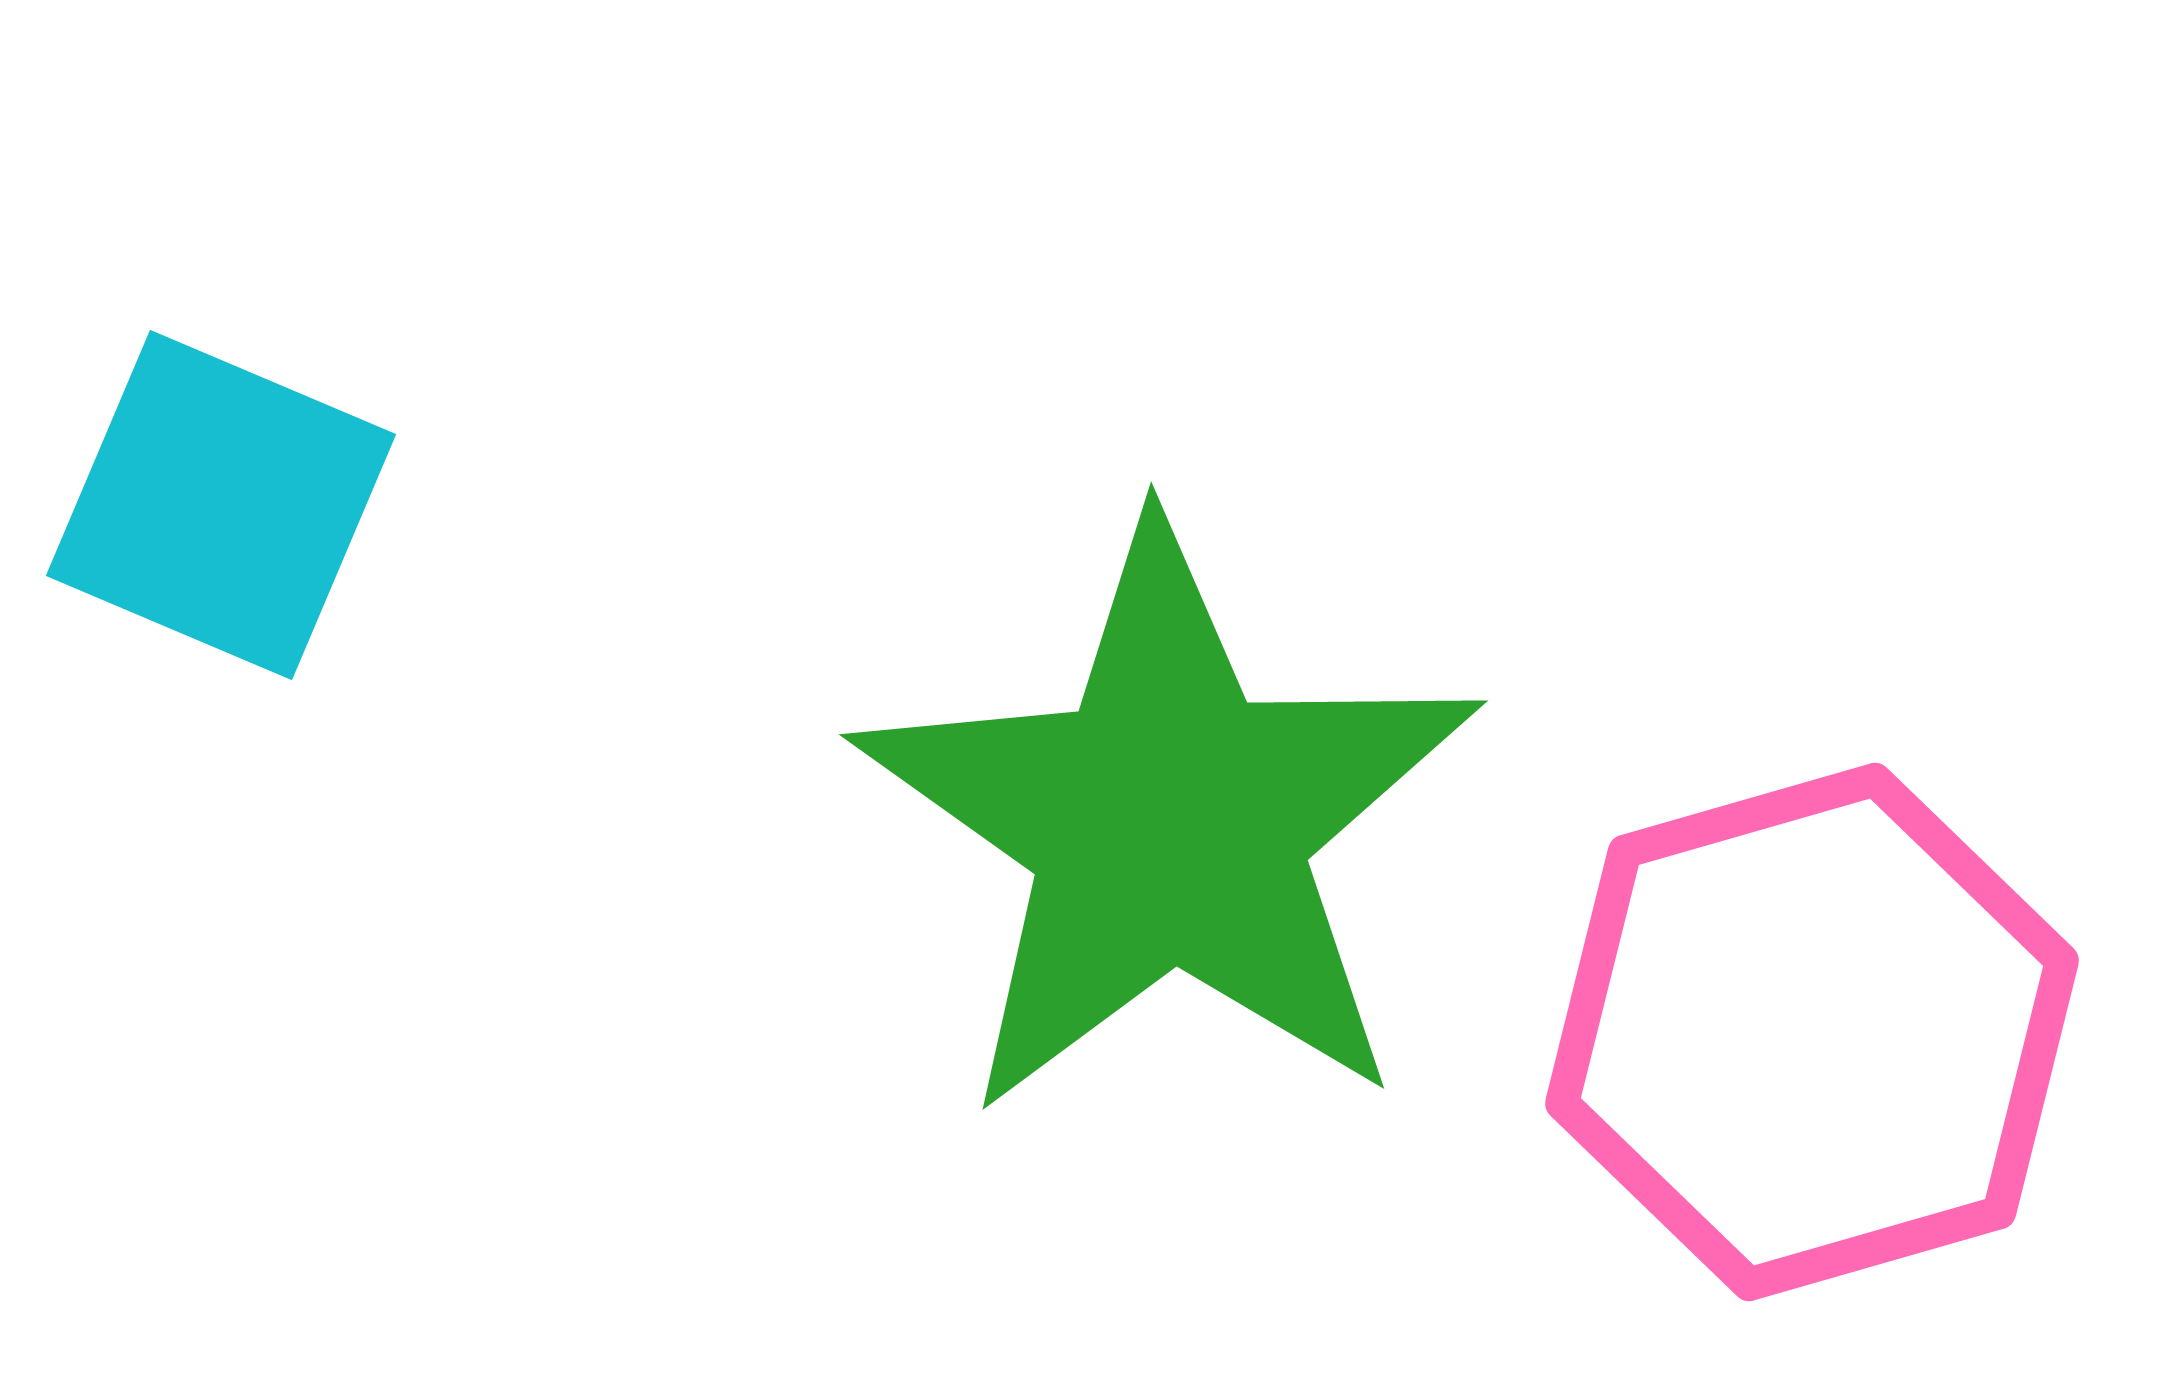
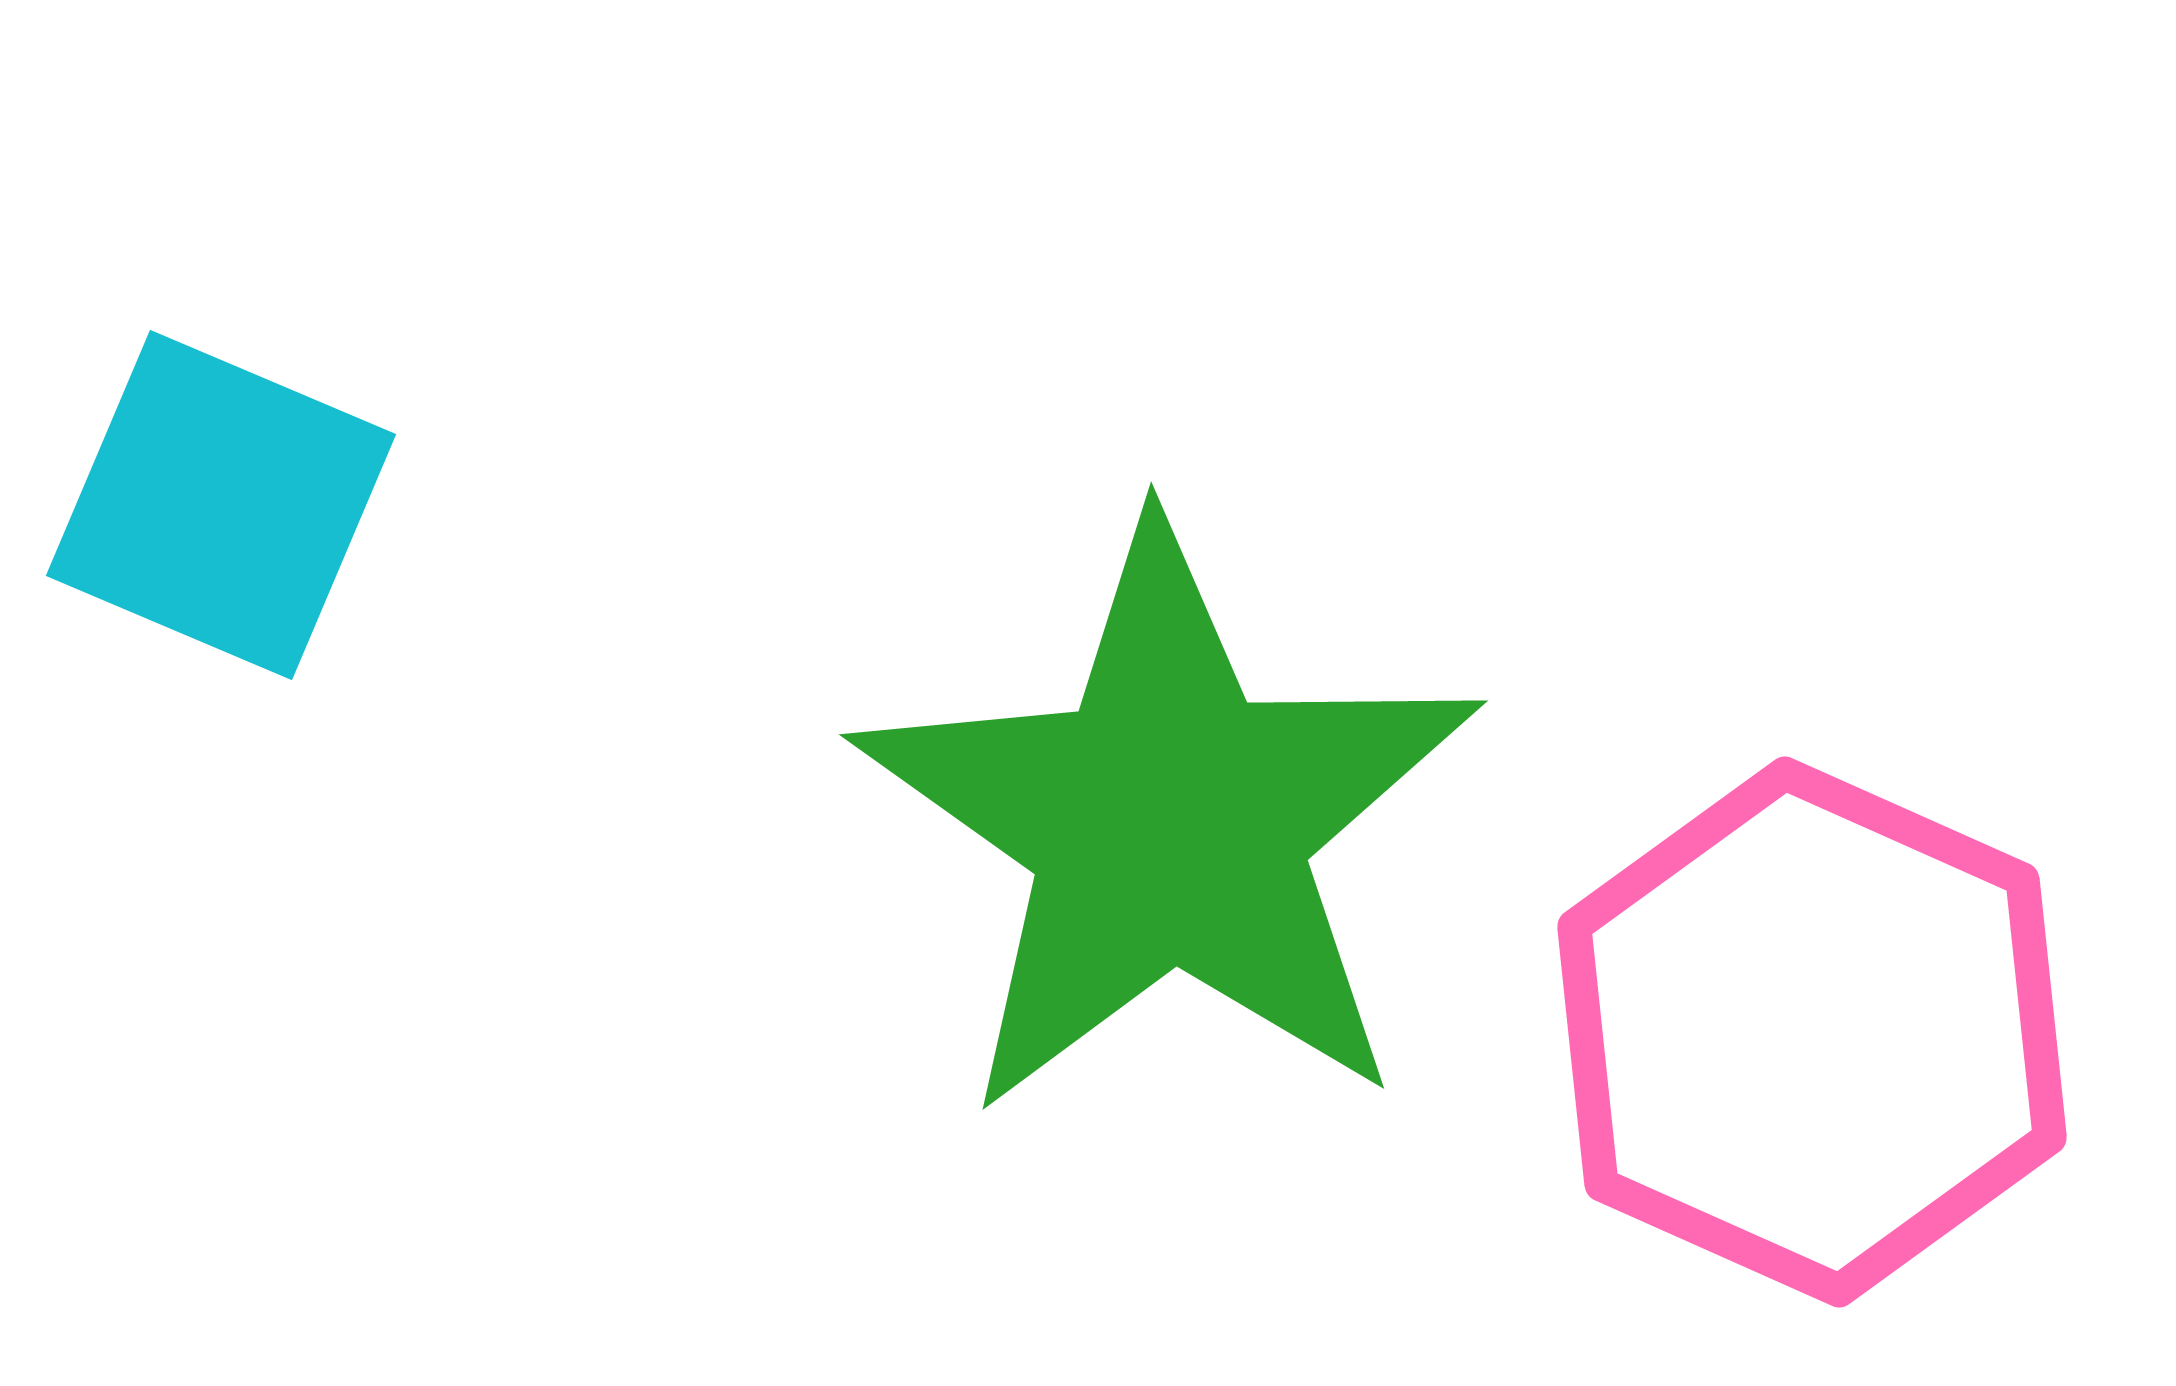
pink hexagon: rotated 20 degrees counterclockwise
